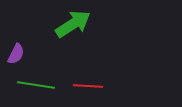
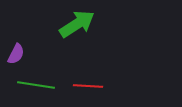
green arrow: moved 4 px right
